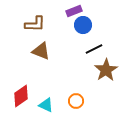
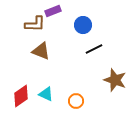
purple rectangle: moved 21 px left
brown star: moved 9 px right, 10 px down; rotated 20 degrees counterclockwise
cyan triangle: moved 11 px up
